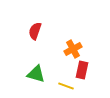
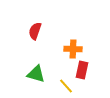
orange cross: rotated 30 degrees clockwise
yellow line: rotated 28 degrees clockwise
